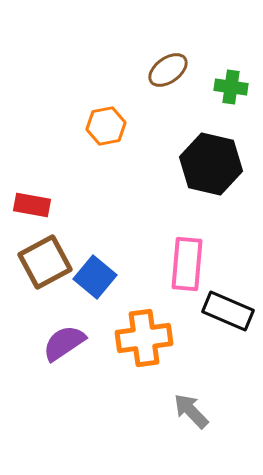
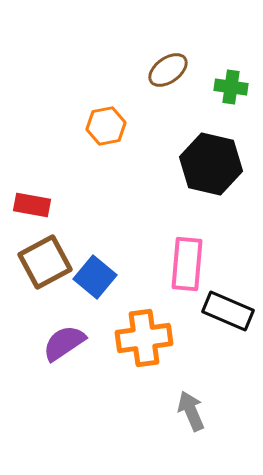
gray arrow: rotated 21 degrees clockwise
